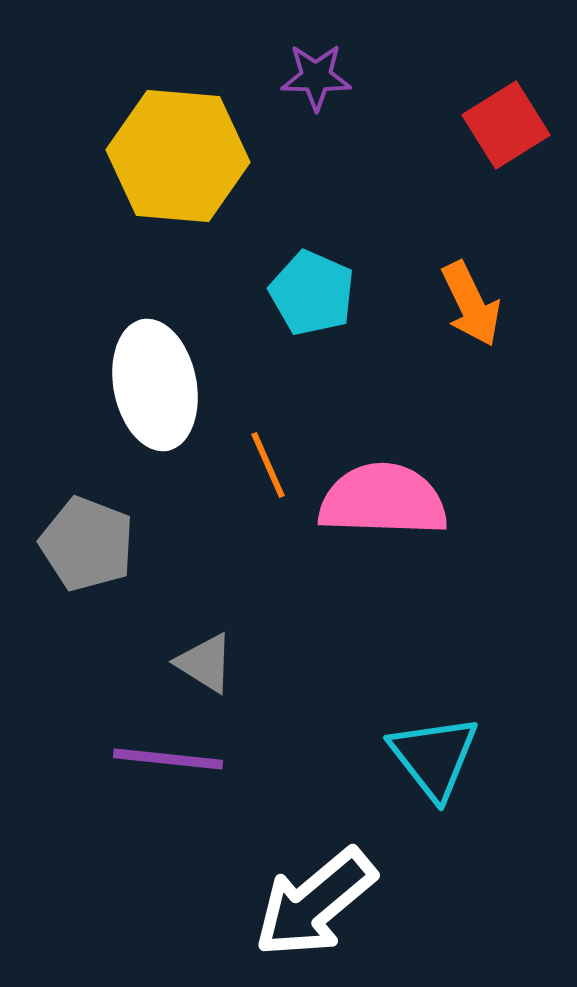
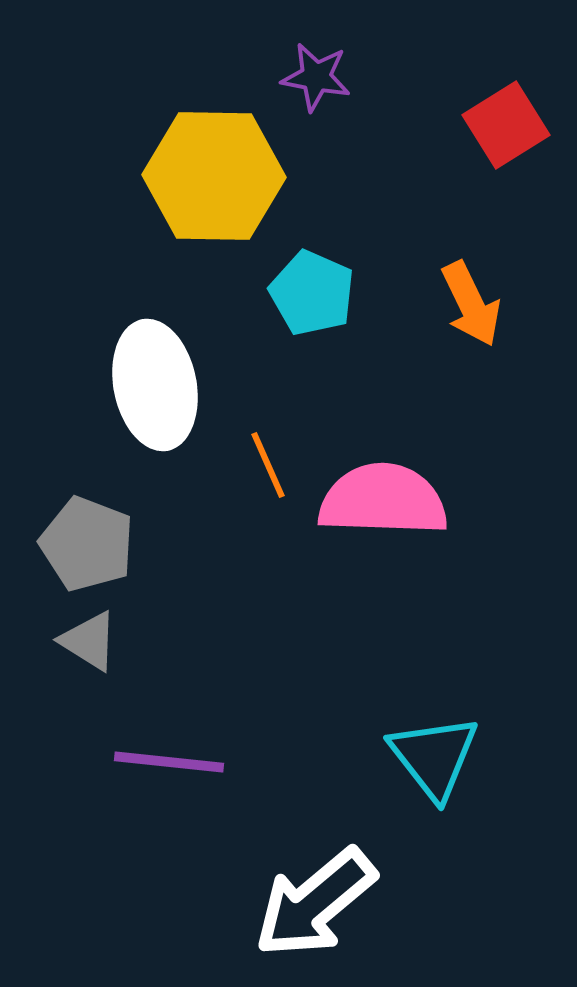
purple star: rotated 10 degrees clockwise
yellow hexagon: moved 36 px right, 20 px down; rotated 4 degrees counterclockwise
gray triangle: moved 116 px left, 22 px up
purple line: moved 1 px right, 3 px down
